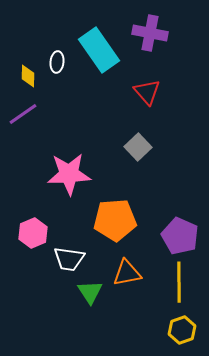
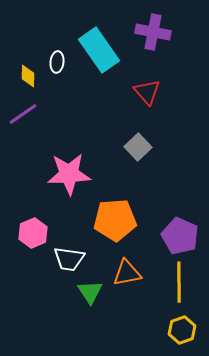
purple cross: moved 3 px right, 1 px up
